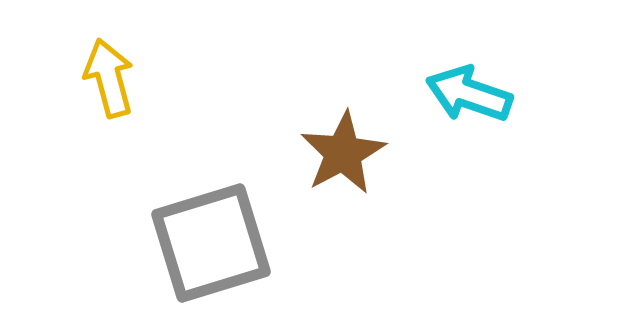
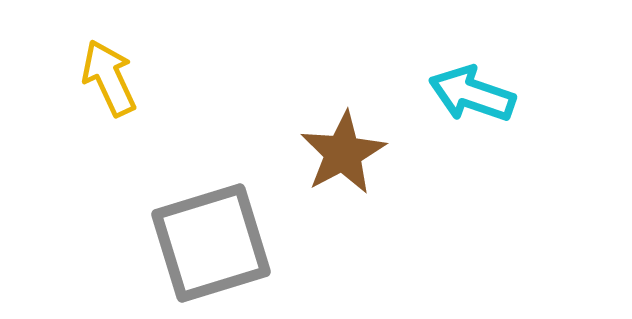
yellow arrow: rotated 10 degrees counterclockwise
cyan arrow: moved 3 px right
